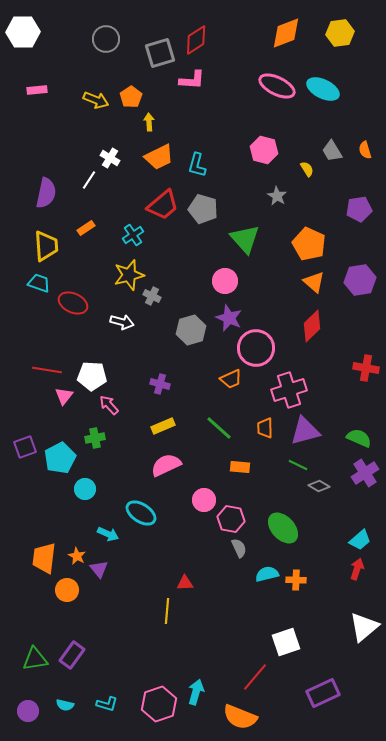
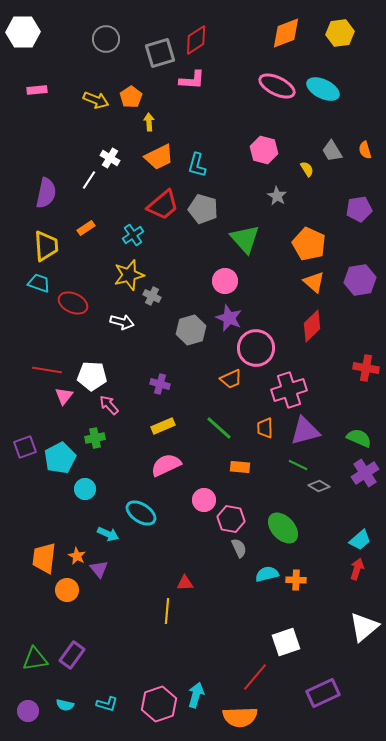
cyan arrow at (196, 692): moved 3 px down
orange semicircle at (240, 717): rotated 24 degrees counterclockwise
